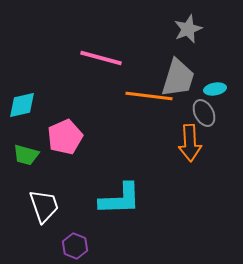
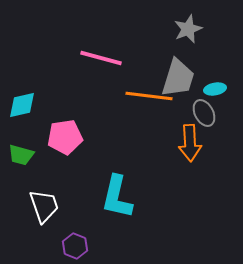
pink pentagon: rotated 16 degrees clockwise
green trapezoid: moved 5 px left
cyan L-shape: moved 3 px left, 2 px up; rotated 105 degrees clockwise
